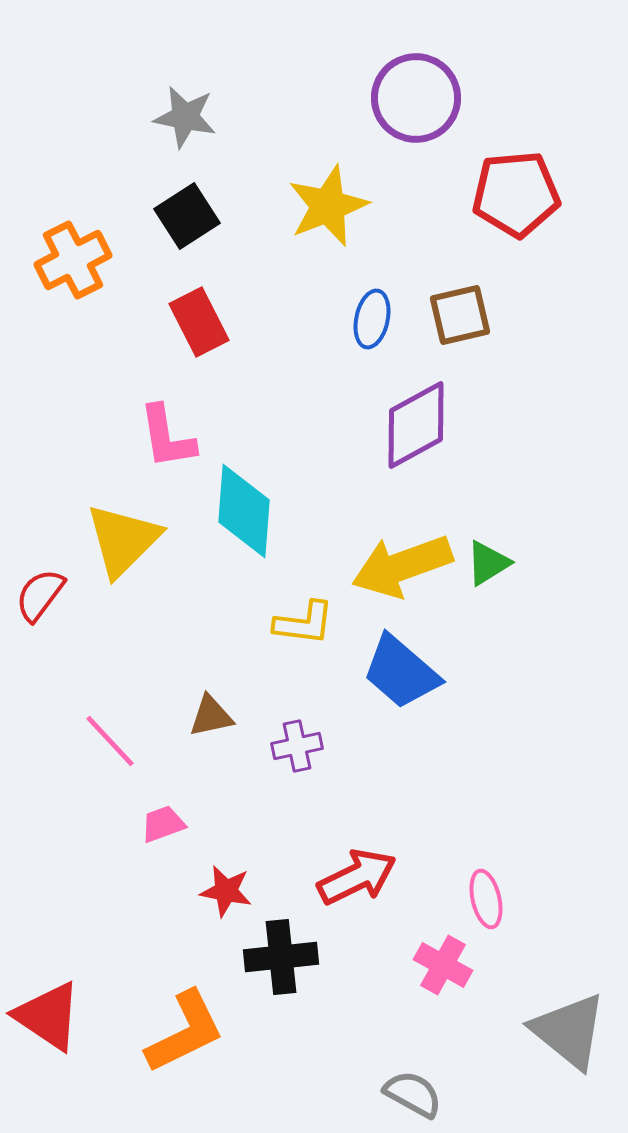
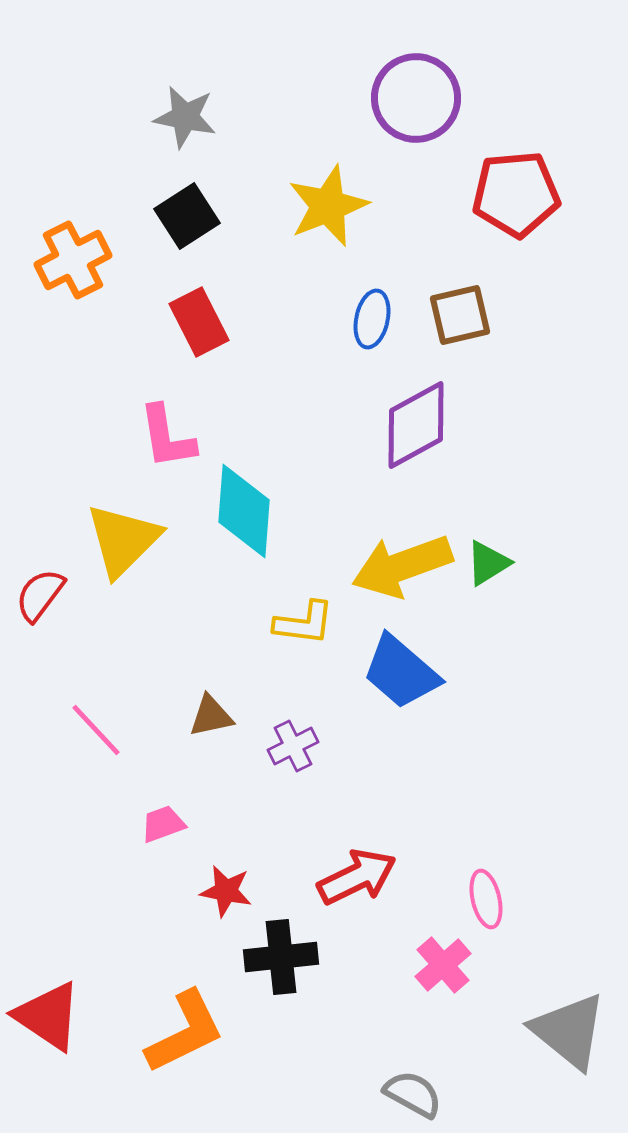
pink line: moved 14 px left, 11 px up
purple cross: moved 4 px left; rotated 15 degrees counterclockwise
pink cross: rotated 20 degrees clockwise
